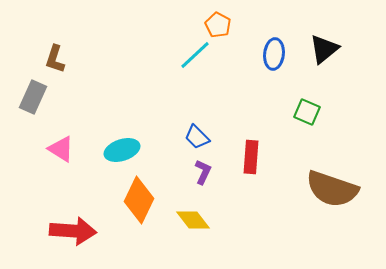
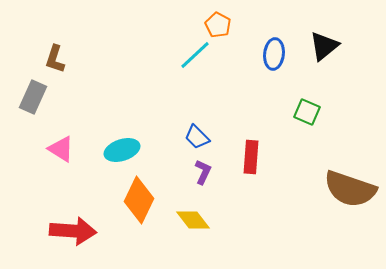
black triangle: moved 3 px up
brown semicircle: moved 18 px right
